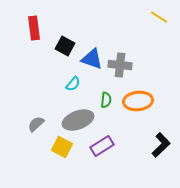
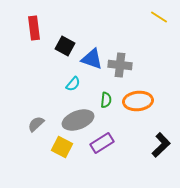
purple rectangle: moved 3 px up
